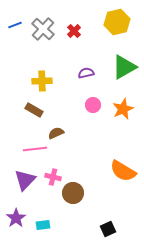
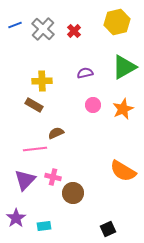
purple semicircle: moved 1 px left
brown rectangle: moved 5 px up
cyan rectangle: moved 1 px right, 1 px down
